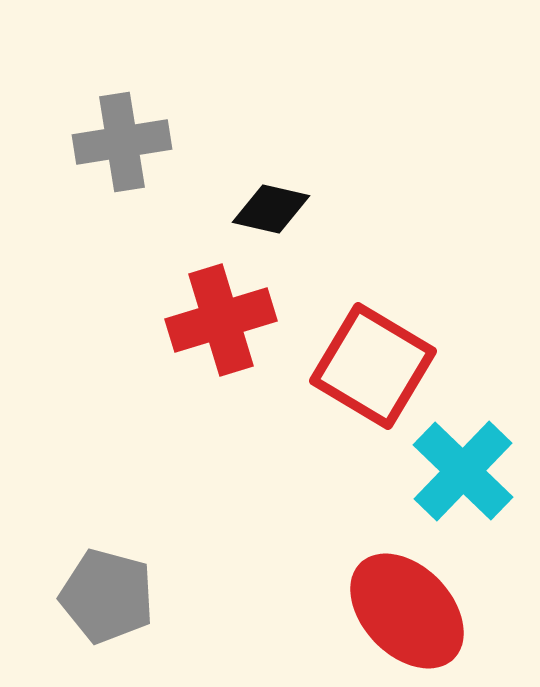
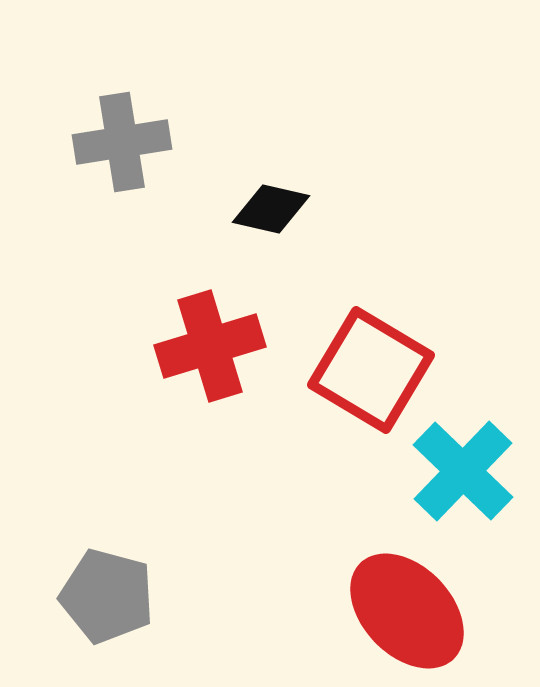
red cross: moved 11 px left, 26 px down
red square: moved 2 px left, 4 px down
